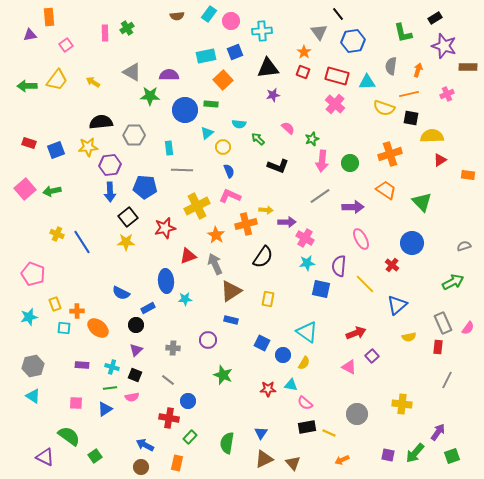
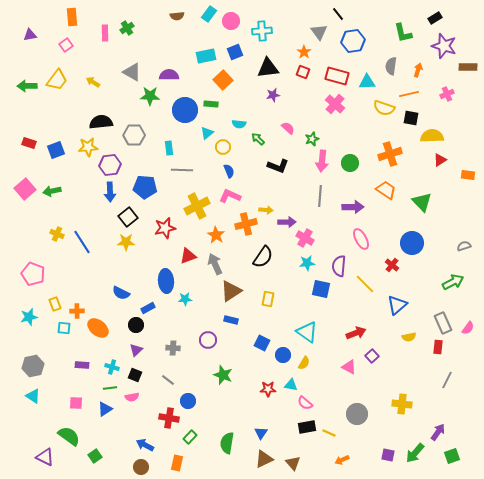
orange rectangle at (49, 17): moved 23 px right
gray line at (320, 196): rotated 50 degrees counterclockwise
